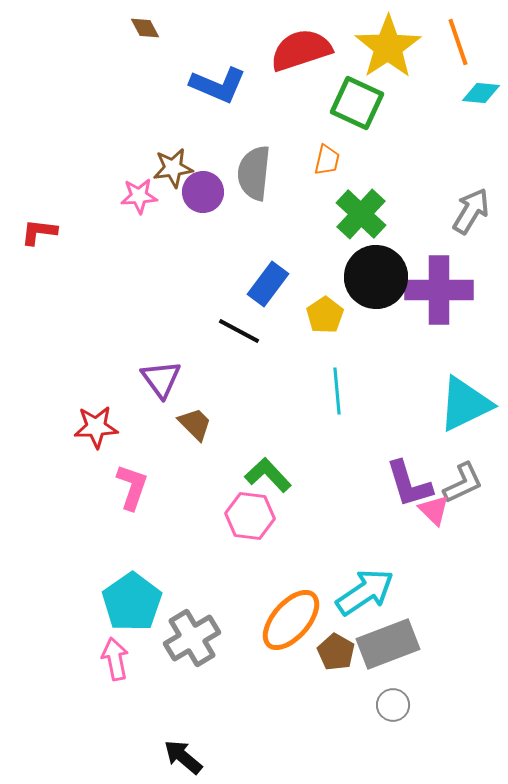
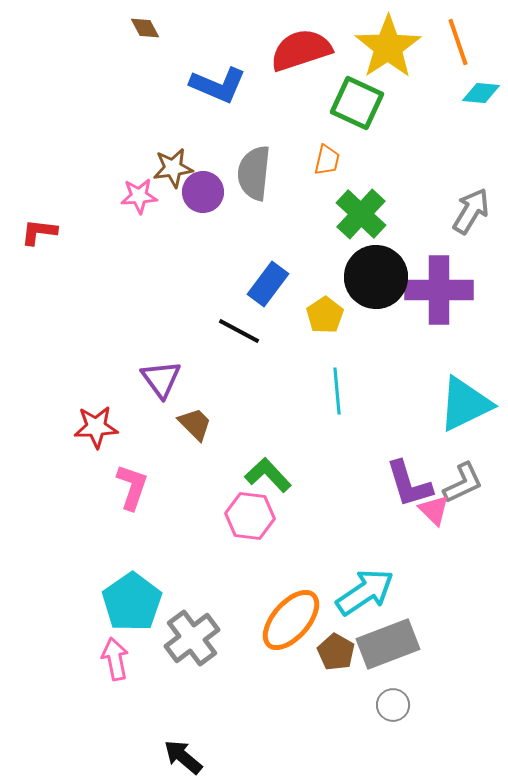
gray cross: rotated 6 degrees counterclockwise
